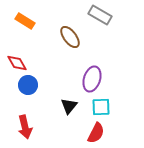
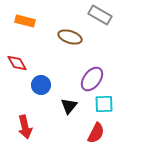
orange rectangle: rotated 18 degrees counterclockwise
brown ellipse: rotated 35 degrees counterclockwise
purple ellipse: rotated 20 degrees clockwise
blue circle: moved 13 px right
cyan square: moved 3 px right, 3 px up
